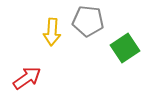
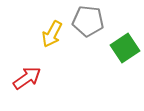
yellow arrow: moved 2 px down; rotated 24 degrees clockwise
